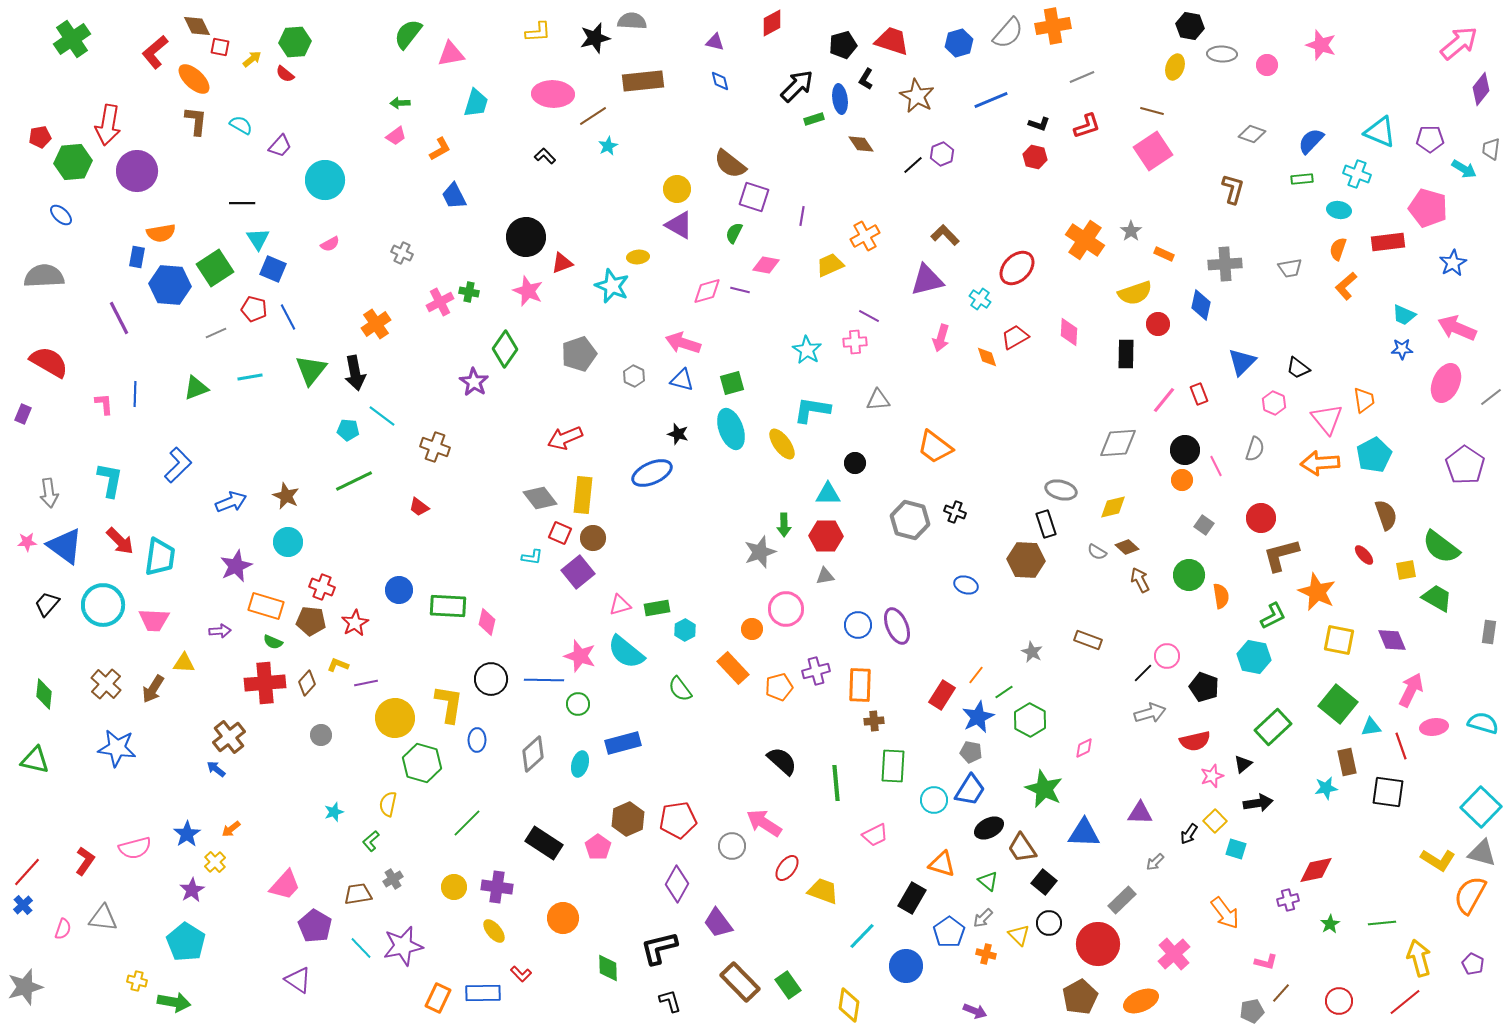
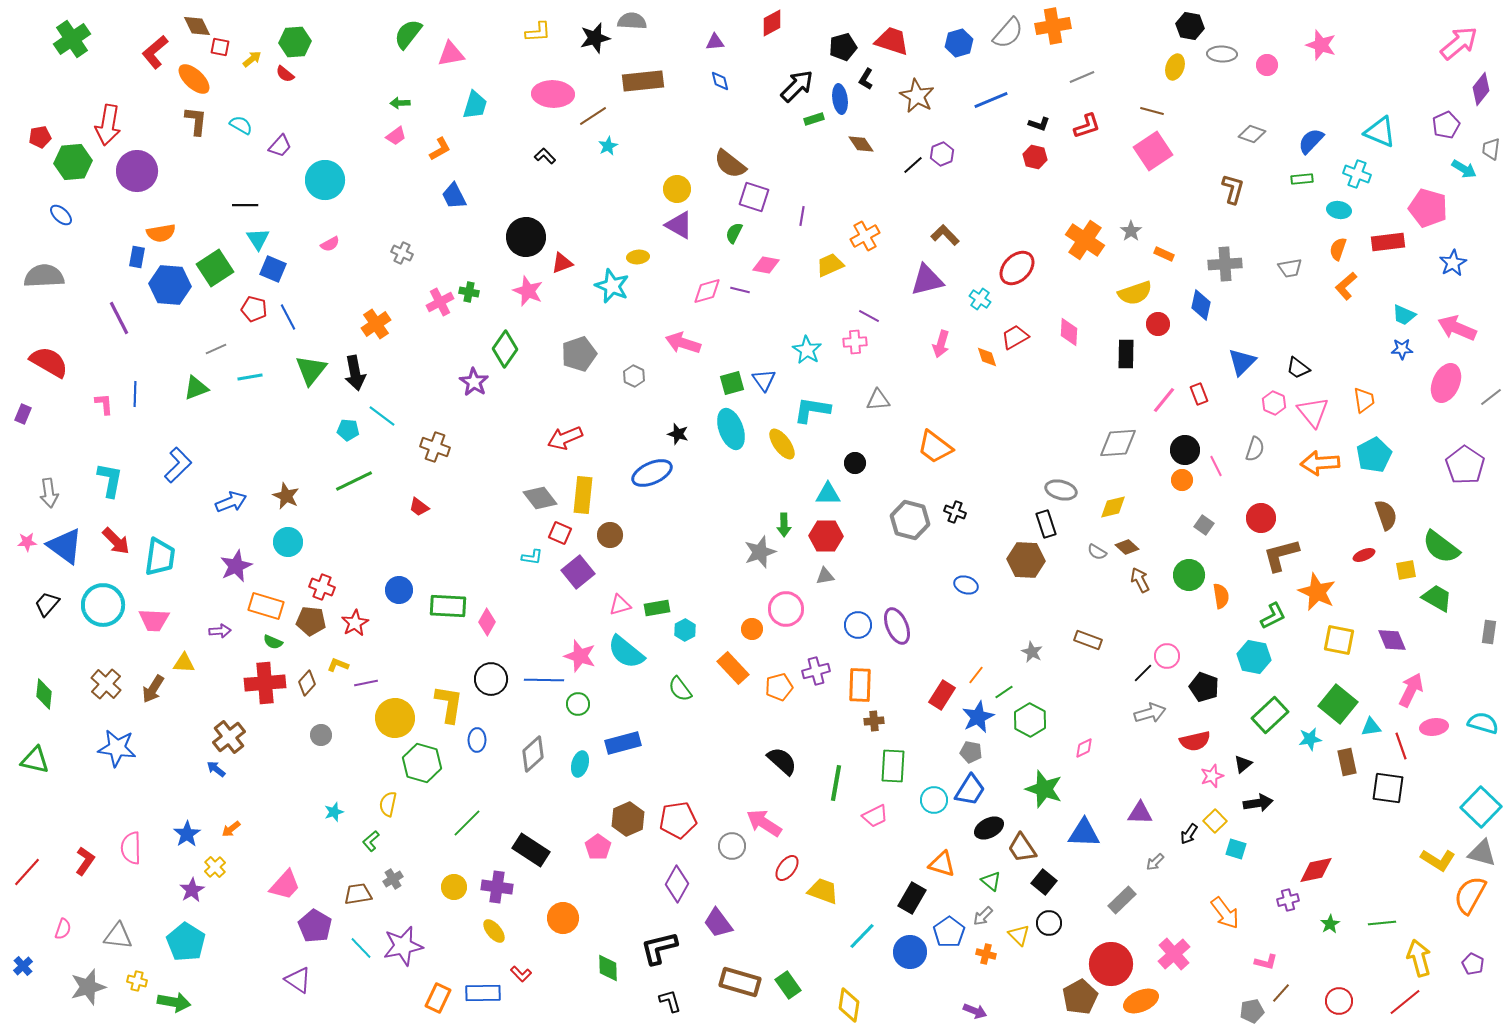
purple triangle at (715, 42): rotated 18 degrees counterclockwise
black pentagon at (843, 45): moved 2 px down
cyan trapezoid at (476, 103): moved 1 px left, 2 px down
purple pentagon at (1430, 139): moved 16 px right, 14 px up; rotated 24 degrees counterclockwise
black line at (242, 203): moved 3 px right, 2 px down
gray line at (216, 333): moved 16 px down
pink arrow at (941, 338): moved 6 px down
blue triangle at (682, 380): moved 82 px right; rotated 40 degrees clockwise
pink triangle at (1327, 419): moved 14 px left, 7 px up
brown circle at (593, 538): moved 17 px right, 3 px up
red arrow at (120, 541): moved 4 px left
red ellipse at (1364, 555): rotated 70 degrees counterclockwise
pink diamond at (487, 622): rotated 16 degrees clockwise
green rectangle at (1273, 727): moved 3 px left, 12 px up
green line at (836, 783): rotated 15 degrees clockwise
cyan star at (1326, 788): moved 16 px left, 49 px up
green star at (1044, 789): rotated 6 degrees counterclockwise
black square at (1388, 792): moved 4 px up
pink trapezoid at (875, 835): moved 19 px up
black rectangle at (544, 843): moved 13 px left, 7 px down
pink semicircle at (135, 848): moved 4 px left; rotated 104 degrees clockwise
yellow cross at (215, 862): moved 5 px down
green triangle at (988, 881): moved 3 px right
blue cross at (23, 905): moved 61 px down
gray triangle at (103, 918): moved 15 px right, 18 px down
gray arrow at (983, 918): moved 2 px up
red circle at (1098, 944): moved 13 px right, 20 px down
blue circle at (906, 966): moved 4 px right, 14 px up
brown rectangle at (740, 982): rotated 30 degrees counterclockwise
gray star at (25, 987): moved 63 px right
